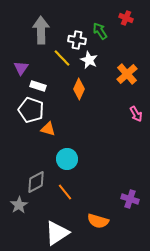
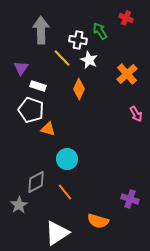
white cross: moved 1 px right
